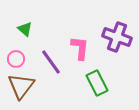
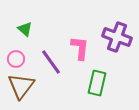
green rectangle: rotated 40 degrees clockwise
